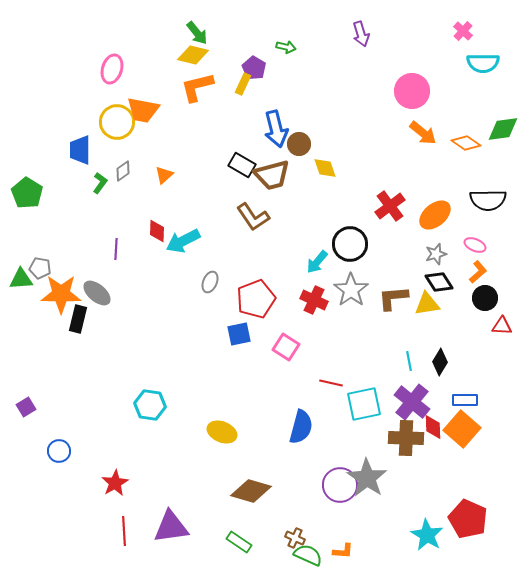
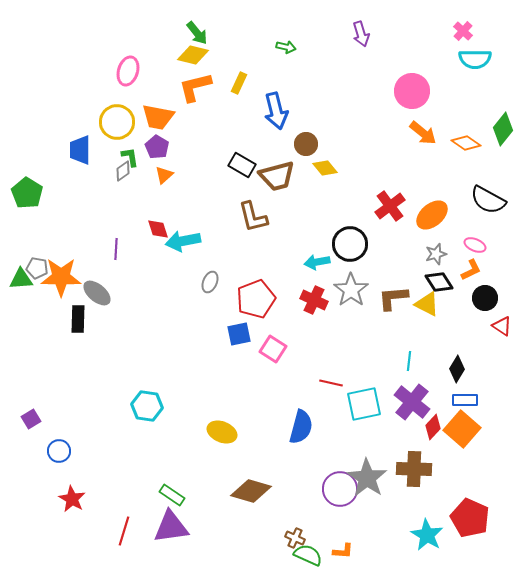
cyan semicircle at (483, 63): moved 8 px left, 4 px up
purple pentagon at (254, 68): moved 97 px left, 79 px down
pink ellipse at (112, 69): moved 16 px right, 2 px down
yellow rectangle at (243, 84): moved 4 px left, 1 px up
orange L-shape at (197, 87): moved 2 px left
orange trapezoid at (143, 110): moved 15 px right, 7 px down
blue arrow at (276, 129): moved 18 px up
green diamond at (503, 129): rotated 44 degrees counterclockwise
brown circle at (299, 144): moved 7 px right
yellow diamond at (325, 168): rotated 20 degrees counterclockwise
brown trapezoid at (272, 175): moved 5 px right, 1 px down
green L-shape at (100, 183): moved 30 px right, 26 px up; rotated 45 degrees counterclockwise
black semicircle at (488, 200): rotated 30 degrees clockwise
orange ellipse at (435, 215): moved 3 px left
brown L-shape at (253, 217): rotated 20 degrees clockwise
red diamond at (157, 231): moved 1 px right, 2 px up; rotated 20 degrees counterclockwise
cyan arrow at (183, 241): rotated 16 degrees clockwise
cyan arrow at (317, 262): rotated 40 degrees clockwise
gray pentagon at (40, 268): moved 3 px left
orange L-shape at (478, 272): moved 7 px left, 2 px up; rotated 15 degrees clockwise
orange star at (61, 294): moved 17 px up
yellow triangle at (427, 304): rotated 36 degrees clockwise
black rectangle at (78, 319): rotated 12 degrees counterclockwise
red triangle at (502, 326): rotated 30 degrees clockwise
pink square at (286, 347): moved 13 px left, 2 px down
cyan line at (409, 361): rotated 18 degrees clockwise
black diamond at (440, 362): moved 17 px right, 7 px down
cyan hexagon at (150, 405): moved 3 px left, 1 px down
purple square at (26, 407): moved 5 px right, 12 px down
red diamond at (433, 427): rotated 45 degrees clockwise
brown cross at (406, 438): moved 8 px right, 31 px down
red star at (115, 483): moved 43 px left, 16 px down; rotated 12 degrees counterclockwise
purple circle at (340, 485): moved 4 px down
red pentagon at (468, 519): moved 2 px right, 1 px up
red line at (124, 531): rotated 20 degrees clockwise
green rectangle at (239, 542): moved 67 px left, 47 px up
